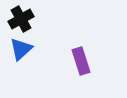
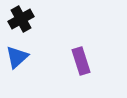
blue triangle: moved 4 px left, 8 px down
